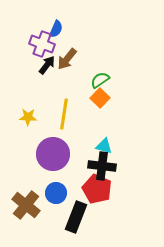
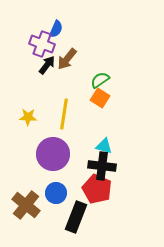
orange square: rotated 12 degrees counterclockwise
